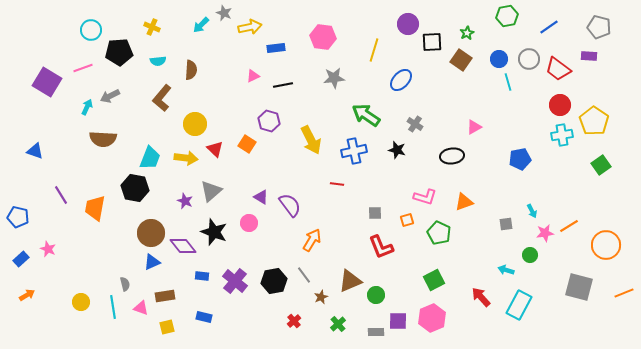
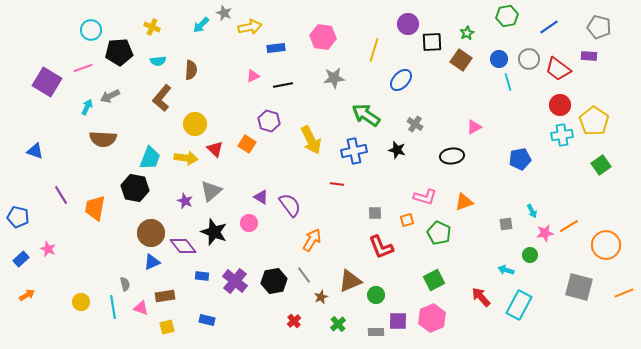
blue rectangle at (204, 317): moved 3 px right, 3 px down
